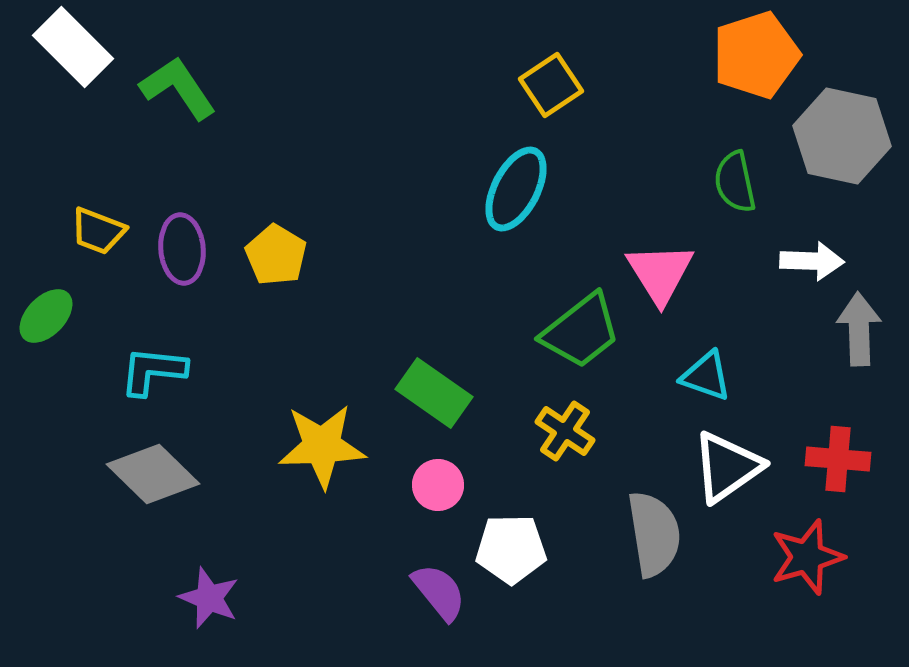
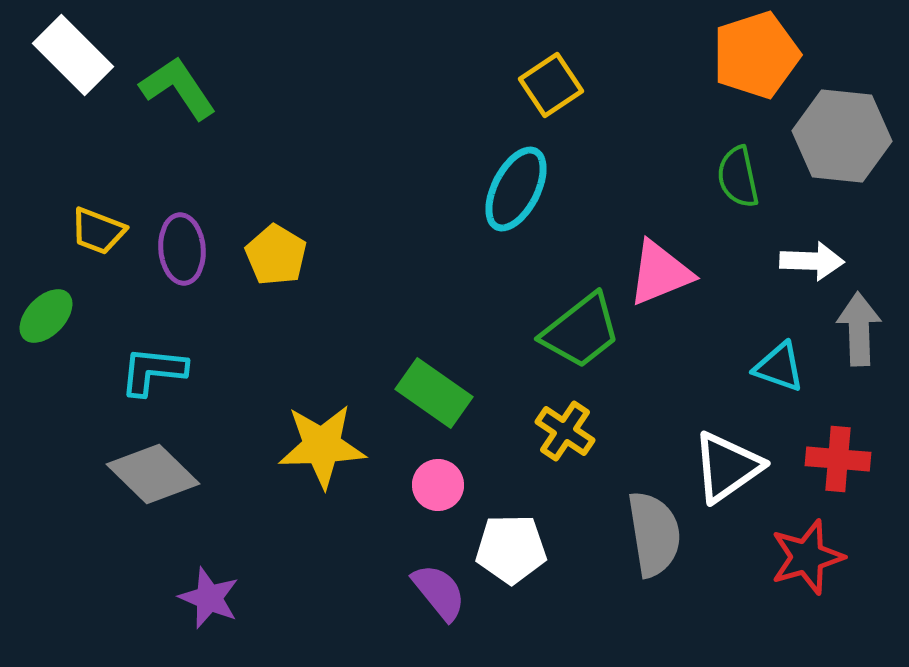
white rectangle: moved 8 px down
gray hexagon: rotated 6 degrees counterclockwise
green semicircle: moved 3 px right, 5 px up
pink triangle: rotated 40 degrees clockwise
cyan triangle: moved 73 px right, 9 px up
